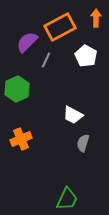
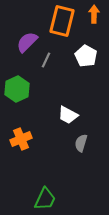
orange arrow: moved 2 px left, 4 px up
orange rectangle: moved 2 px right, 6 px up; rotated 48 degrees counterclockwise
white trapezoid: moved 5 px left
gray semicircle: moved 2 px left
green trapezoid: moved 22 px left
